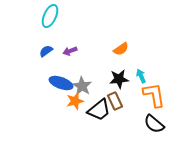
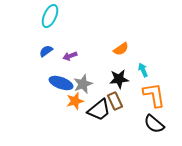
purple arrow: moved 5 px down
cyan arrow: moved 2 px right, 6 px up
gray star: moved 1 px right, 2 px up; rotated 18 degrees clockwise
